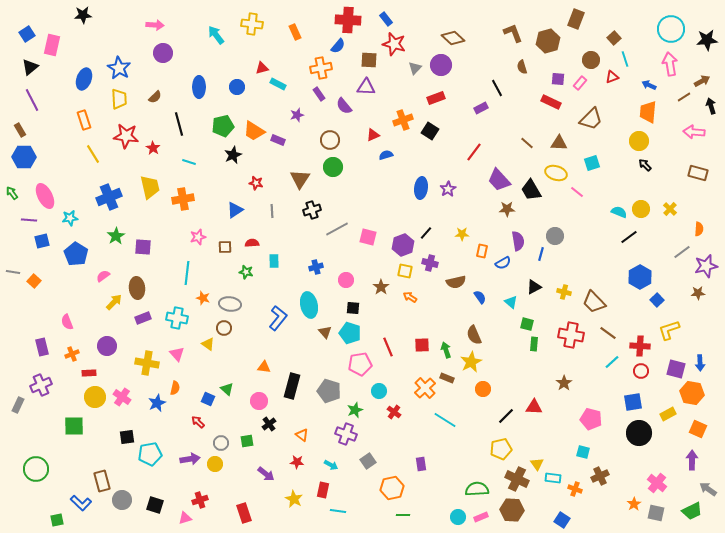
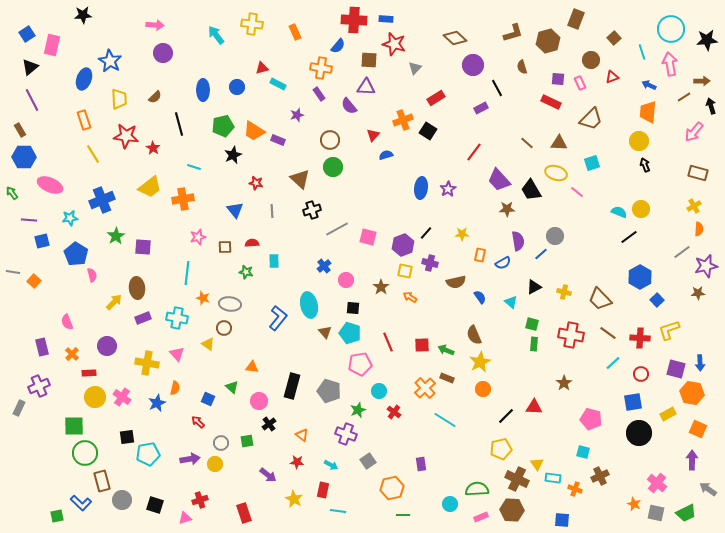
blue rectangle at (386, 19): rotated 48 degrees counterclockwise
red cross at (348, 20): moved 6 px right
brown L-shape at (513, 33): rotated 95 degrees clockwise
brown diamond at (453, 38): moved 2 px right
cyan line at (625, 59): moved 17 px right, 7 px up
purple circle at (441, 65): moved 32 px right
blue star at (119, 68): moved 9 px left, 7 px up
orange cross at (321, 68): rotated 20 degrees clockwise
brown arrow at (702, 81): rotated 28 degrees clockwise
pink rectangle at (580, 83): rotated 64 degrees counterclockwise
blue ellipse at (199, 87): moved 4 px right, 3 px down
red rectangle at (436, 98): rotated 12 degrees counterclockwise
purple semicircle at (344, 106): moved 5 px right
black square at (430, 131): moved 2 px left
pink arrow at (694, 132): rotated 55 degrees counterclockwise
red triangle at (373, 135): rotated 24 degrees counterclockwise
cyan line at (189, 162): moved 5 px right, 5 px down
black arrow at (645, 165): rotated 24 degrees clockwise
brown triangle at (300, 179): rotated 20 degrees counterclockwise
yellow trapezoid at (150, 187): rotated 65 degrees clockwise
pink ellipse at (45, 196): moved 5 px right, 11 px up; rotated 40 degrees counterclockwise
blue cross at (109, 197): moved 7 px left, 3 px down
yellow cross at (670, 209): moved 24 px right, 3 px up; rotated 16 degrees clockwise
blue triangle at (235, 210): rotated 36 degrees counterclockwise
orange rectangle at (482, 251): moved 2 px left, 4 px down
blue line at (541, 254): rotated 32 degrees clockwise
blue cross at (316, 267): moved 8 px right, 1 px up; rotated 24 degrees counterclockwise
pink semicircle at (103, 276): moved 11 px left, 1 px up; rotated 112 degrees clockwise
brown trapezoid at (594, 302): moved 6 px right, 3 px up
green square at (527, 324): moved 5 px right
red cross at (640, 346): moved 8 px up
red line at (388, 347): moved 5 px up
green arrow at (446, 350): rotated 49 degrees counterclockwise
orange cross at (72, 354): rotated 24 degrees counterclockwise
yellow star at (471, 362): moved 9 px right
cyan line at (612, 362): moved 1 px right, 1 px down
orange triangle at (264, 367): moved 12 px left
red circle at (641, 371): moved 3 px down
purple cross at (41, 385): moved 2 px left, 1 px down
green triangle at (227, 389): moved 5 px right, 2 px up
gray rectangle at (18, 405): moved 1 px right, 3 px down
green star at (355, 410): moved 3 px right
cyan pentagon at (150, 454): moved 2 px left
green circle at (36, 469): moved 49 px right, 16 px up
purple arrow at (266, 474): moved 2 px right, 1 px down
orange star at (634, 504): rotated 16 degrees counterclockwise
green trapezoid at (692, 511): moved 6 px left, 2 px down
cyan circle at (458, 517): moved 8 px left, 13 px up
green square at (57, 520): moved 4 px up
blue square at (562, 520): rotated 28 degrees counterclockwise
